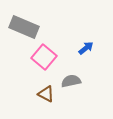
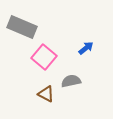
gray rectangle: moved 2 px left
